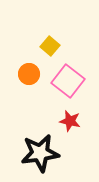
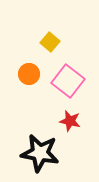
yellow square: moved 4 px up
black star: rotated 18 degrees clockwise
